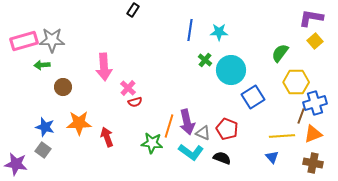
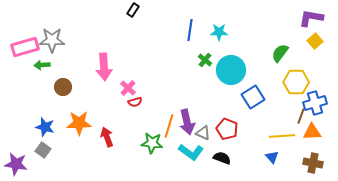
pink rectangle: moved 1 px right, 6 px down
orange triangle: moved 1 px left, 2 px up; rotated 18 degrees clockwise
